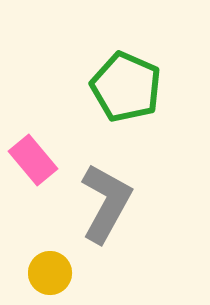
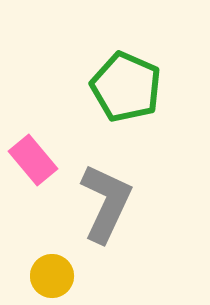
gray L-shape: rotated 4 degrees counterclockwise
yellow circle: moved 2 px right, 3 px down
